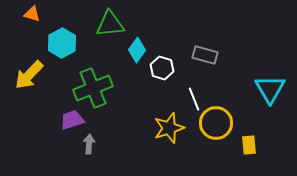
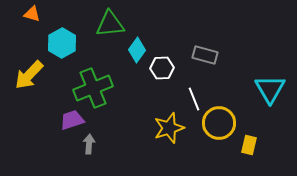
white hexagon: rotated 20 degrees counterclockwise
yellow circle: moved 3 px right
yellow rectangle: rotated 18 degrees clockwise
